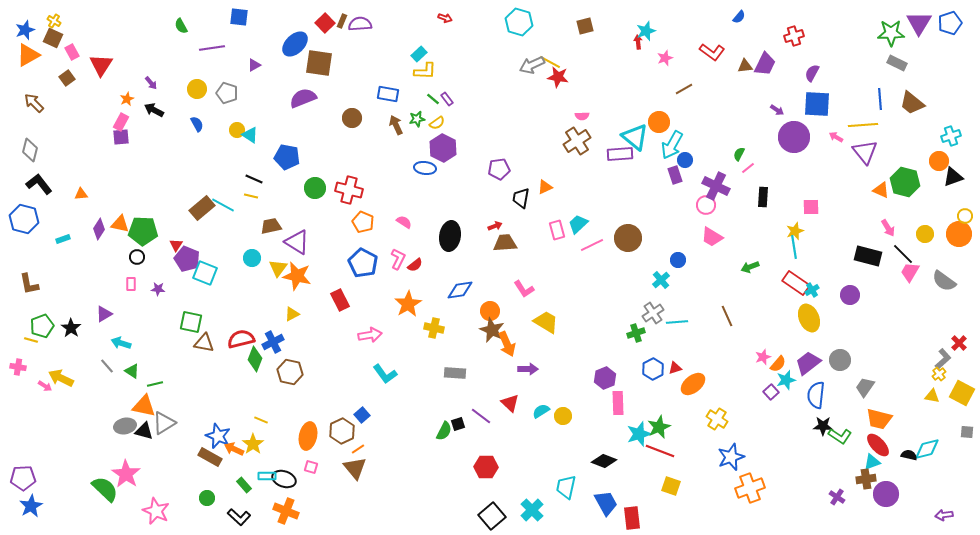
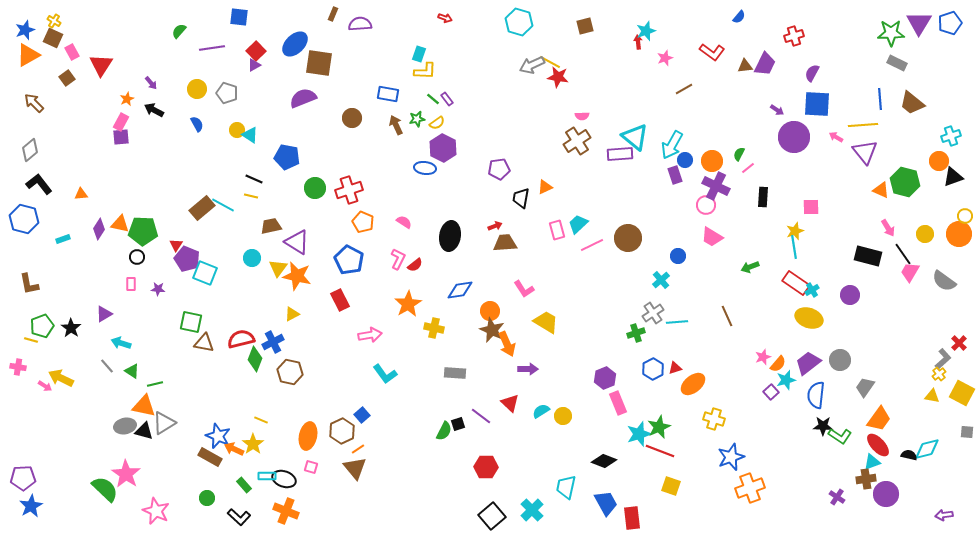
brown rectangle at (342, 21): moved 9 px left, 7 px up
red square at (325, 23): moved 69 px left, 28 px down
green semicircle at (181, 26): moved 2 px left, 5 px down; rotated 70 degrees clockwise
cyan rectangle at (419, 54): rotated 28 degrees counterclockwise
orange circle at (659, 122): moved 53 px right, 39 px down
gray diamond at (30, 150): rotated 35 degrees clockwise
red cross at (349, 190): rotated 32 degrees counterclockwise
black line at (903, 254): rotated 10 degrees clockwise
blue circle at (678, 260): moved 4 px up
blue pentagon at (363, 263): moved 14 px left, 3 px up
yellow ellipse at (809, 318): rotated 48 degrees counterclockwise
pink rectangle at (618, 403): rotated 20 degrees counterclockwise
yellow cross at (717, 419): moved 3 px left; rotated 15 degrees counterclockwise
orange trapezoid at (879, 419): rotated 68 degrees counterclockwise
